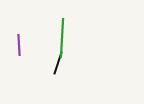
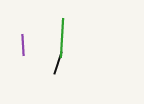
purple line: moved 4 px right
